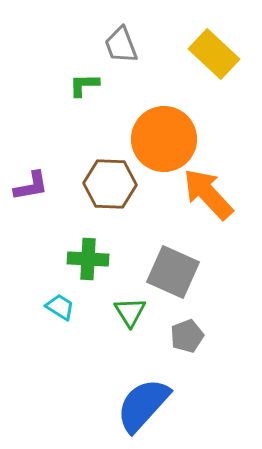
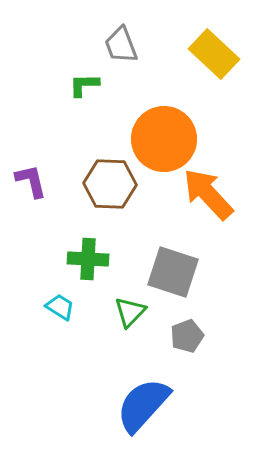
purple L-shape: moved 5 px up; rotated 93 degrees counterclockwise
gray square: rotated 6 degrees counterclockwise
green triangle: rotated 16 degrees clockwise
